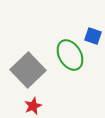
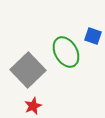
green ellipse: moved 4 px left, 3 px up
